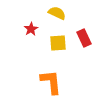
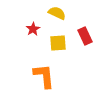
red star: moved 2 px right
red rectangle: moved 1 px right, 2 px up
orange L-shape: moved 7 px left, 6 px up
